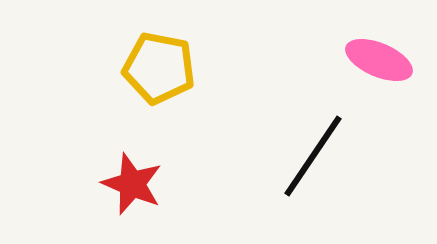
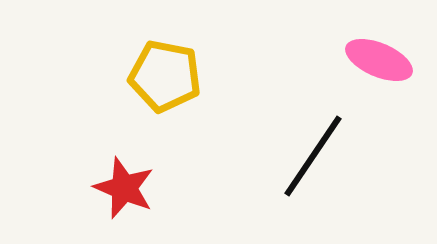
yellow pentagon: moved 6 px right, 8 px down
red star: moved 8 px left, 4 px down
